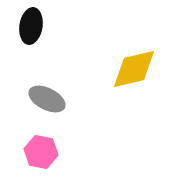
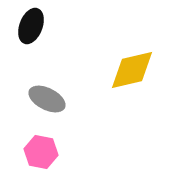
black ellipse: rotated 12 degrees clockwise
yellow diamond: moved 2 px left, 1 px down
